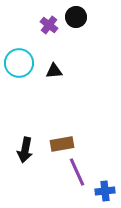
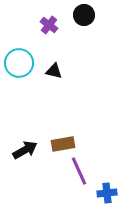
black circle: moved 8 px right, 2 px up
black triangle: rotated 18 degrees clockwise
brown rectangle: moved 1 px right
black arrow: rotated 130 degrees counterclockwise
purple line: moved 2 px right, 1 px up
blue cross: moved 2 px right, 2 px down
